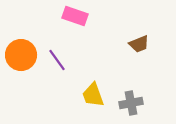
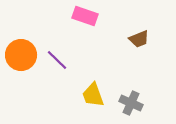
pink rectangle: moved 10 px right
brown trapezoid: moved 5 px up
purple line: rotated 10 degrees counterclockwise
gray cross: rotated 35 degrees clockwise
